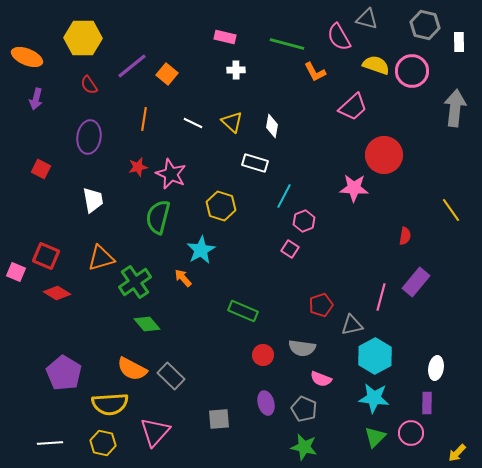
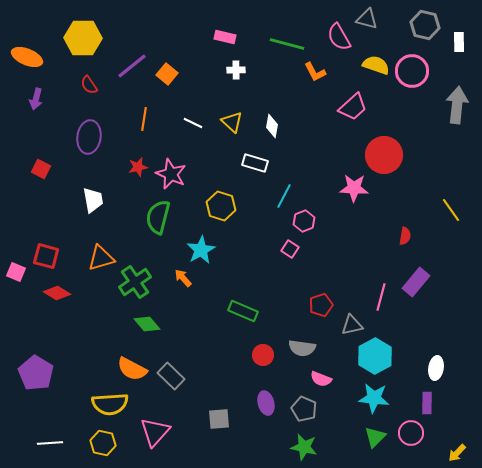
gray arrow at (455, 108): moved 2 px right, 3 px up
red square at (46, 256): rotated 8 degrees counterclockwise
purple pentagon at (64, 373): moved 28 px left
